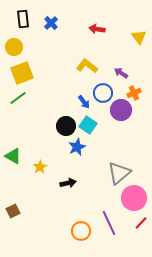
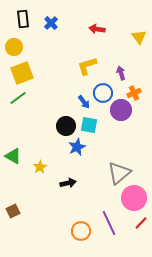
yellow L-shape: rotated 55 degrees counterclockwise
purple arrow: rotated 40 degrees clockwise
cyan square: moved 1 px right; rotated 24 degrees counterclockwise
